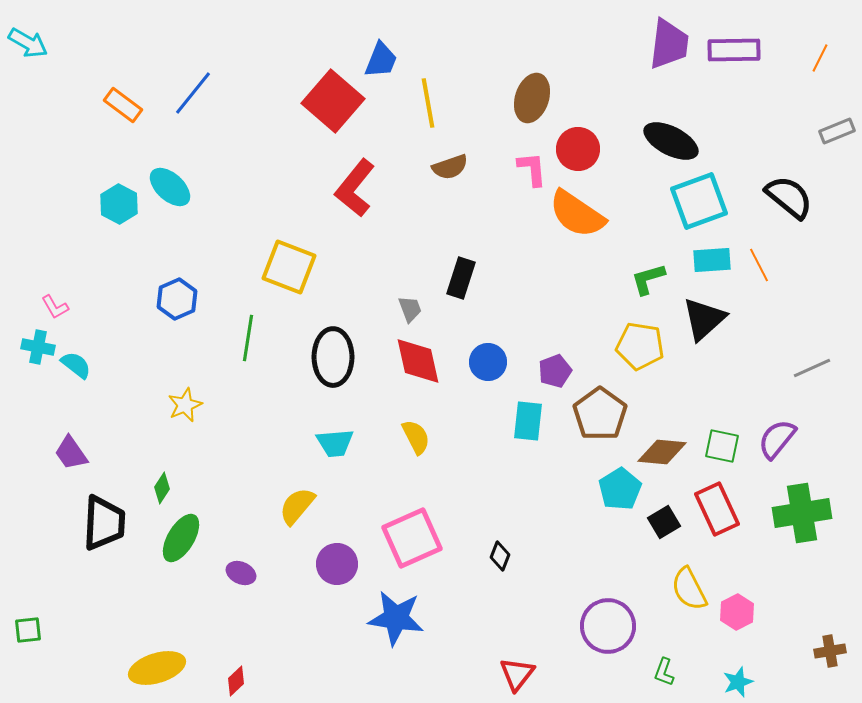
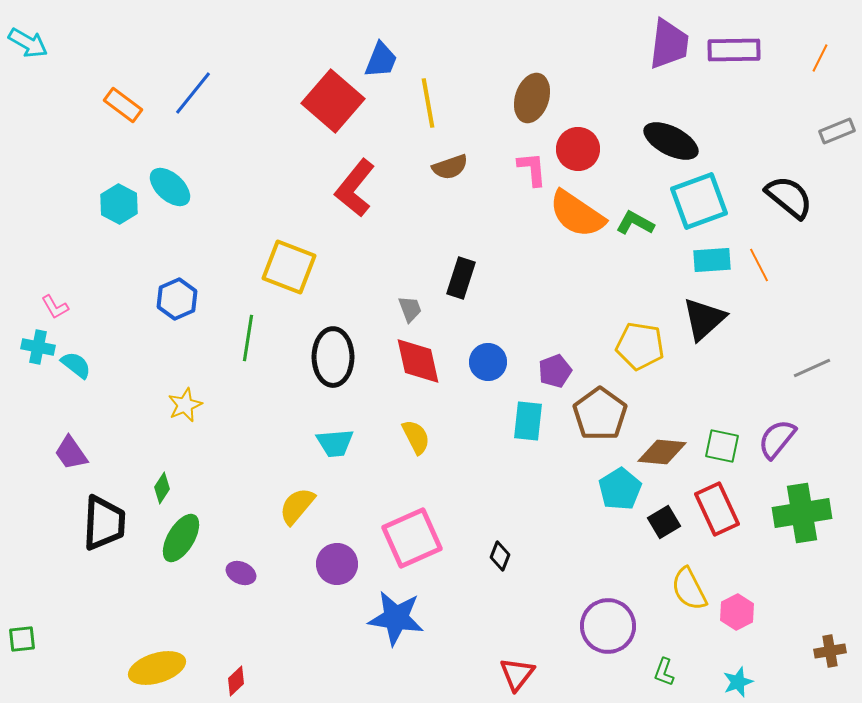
green L-shape at (648, 279): moved 13 px left, 56 px up; rotated 45 degrees clockwise
green square at (28, 630): moved 6 px left, 9 px down
